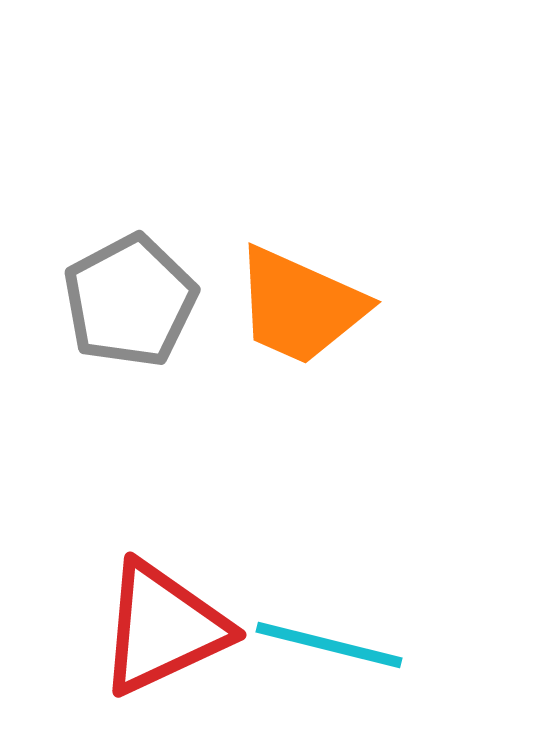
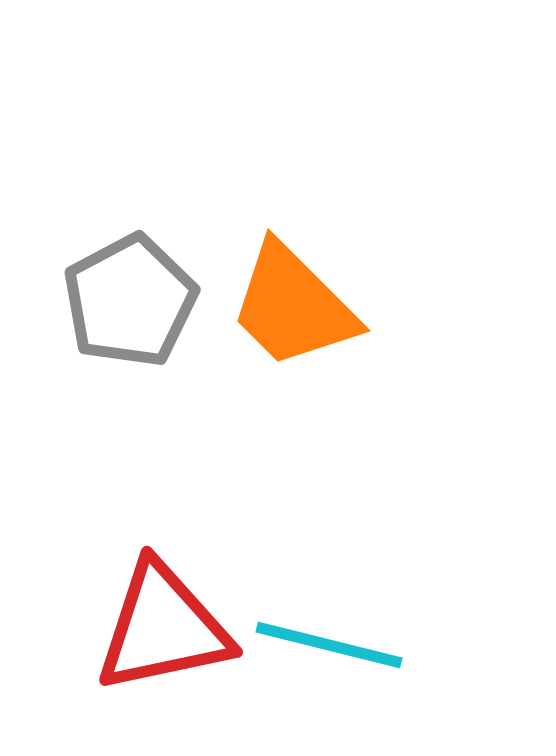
orange trapezoid: moved 7 px left; rotated 21 degrees clockwise
red triangle: rotated 13 degrees clockwise
